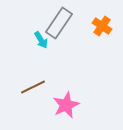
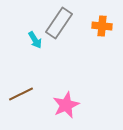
orange cross: rotated 30 degrees counterclockwise
cyan arrow: moved 6 px left
brown line: moved 12 px left, 7 px down
